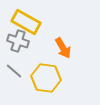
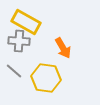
gray cross: moved 1 px right; rotated 15 degrees counterclockwise
